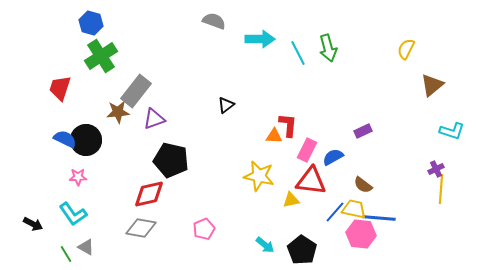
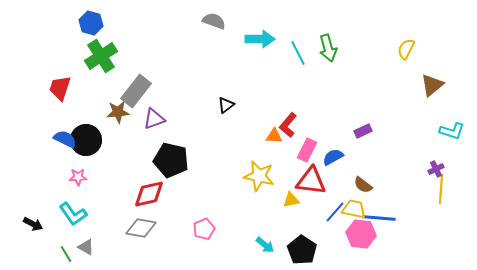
red L-shape at (288, 125): rotated 145 degrees counterclockwise
